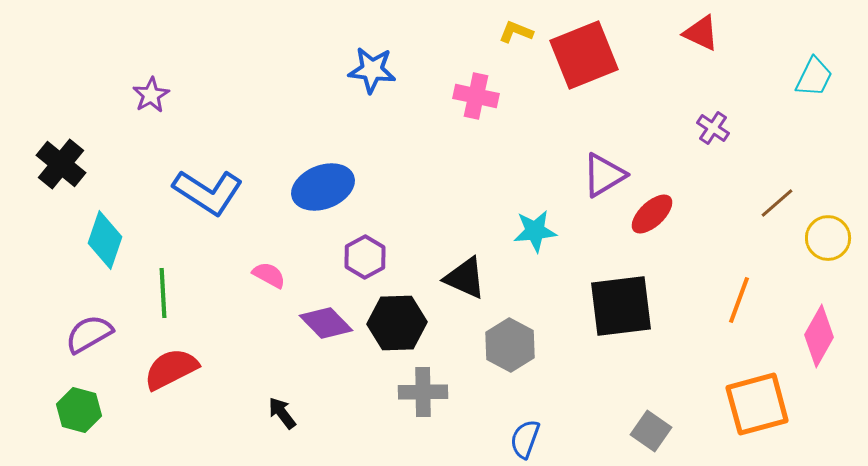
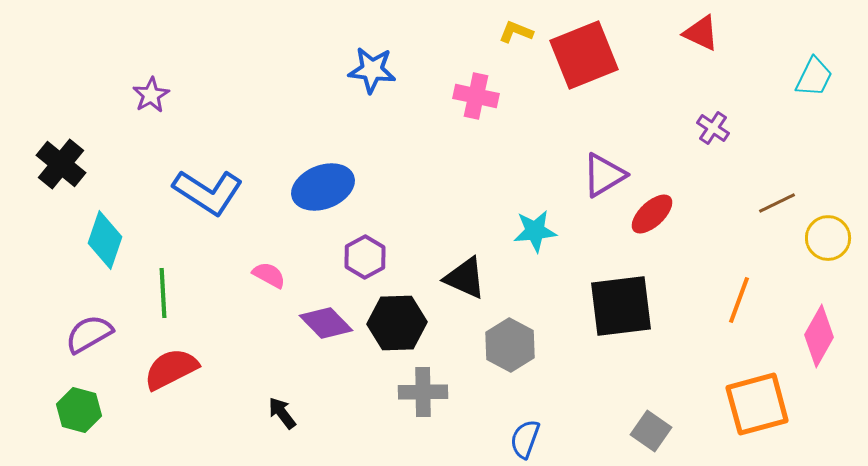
brown line: rotated 15 degrees clockwise
